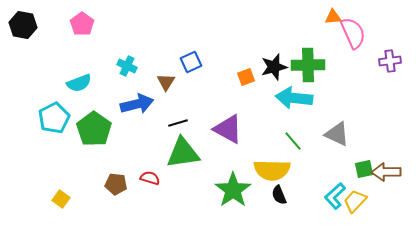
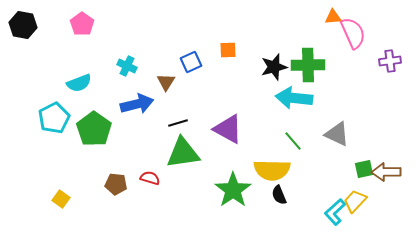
orange square: moved 18 px left, 27 px up; rotated 18 degrees clockwise
cyan L-shape: moved 16 px down
